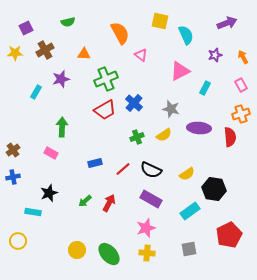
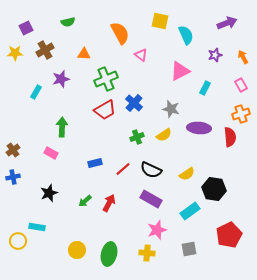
cyan rectangle at (33, 212): moved 4 px right, 15 px down
pink star at (146, 228): moved 11 px right, 2 px down
green ellipse at (109, 254): rotated 55 degrees clockwise
